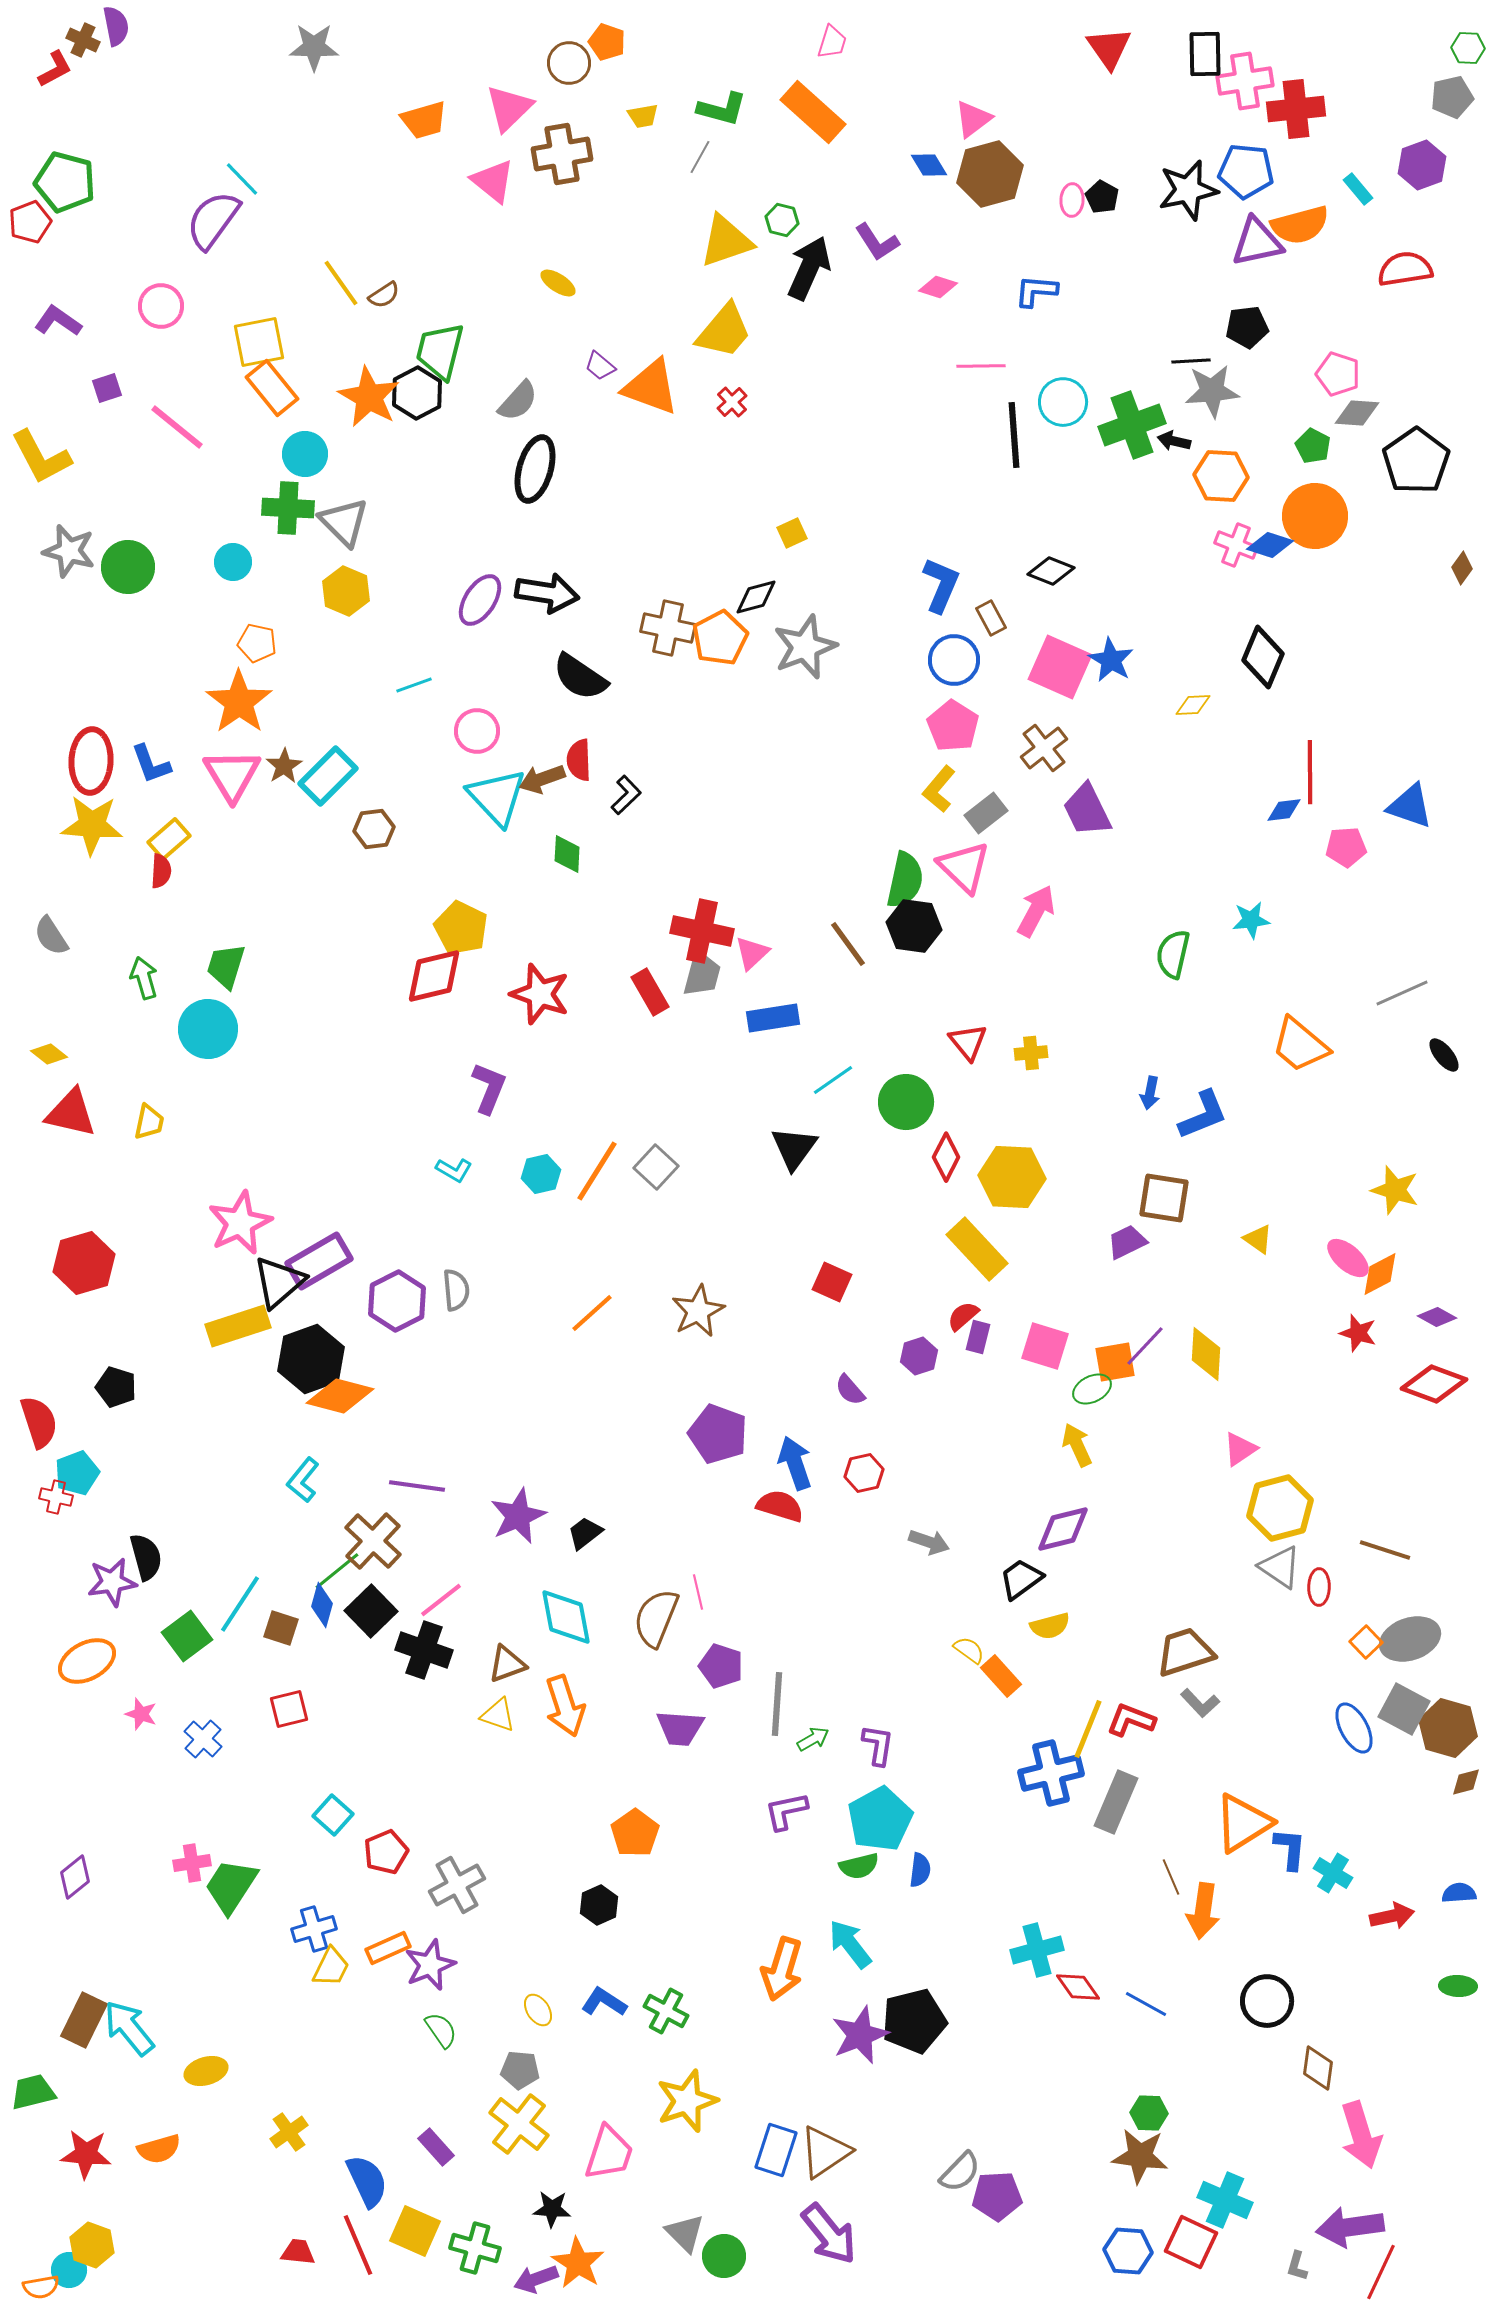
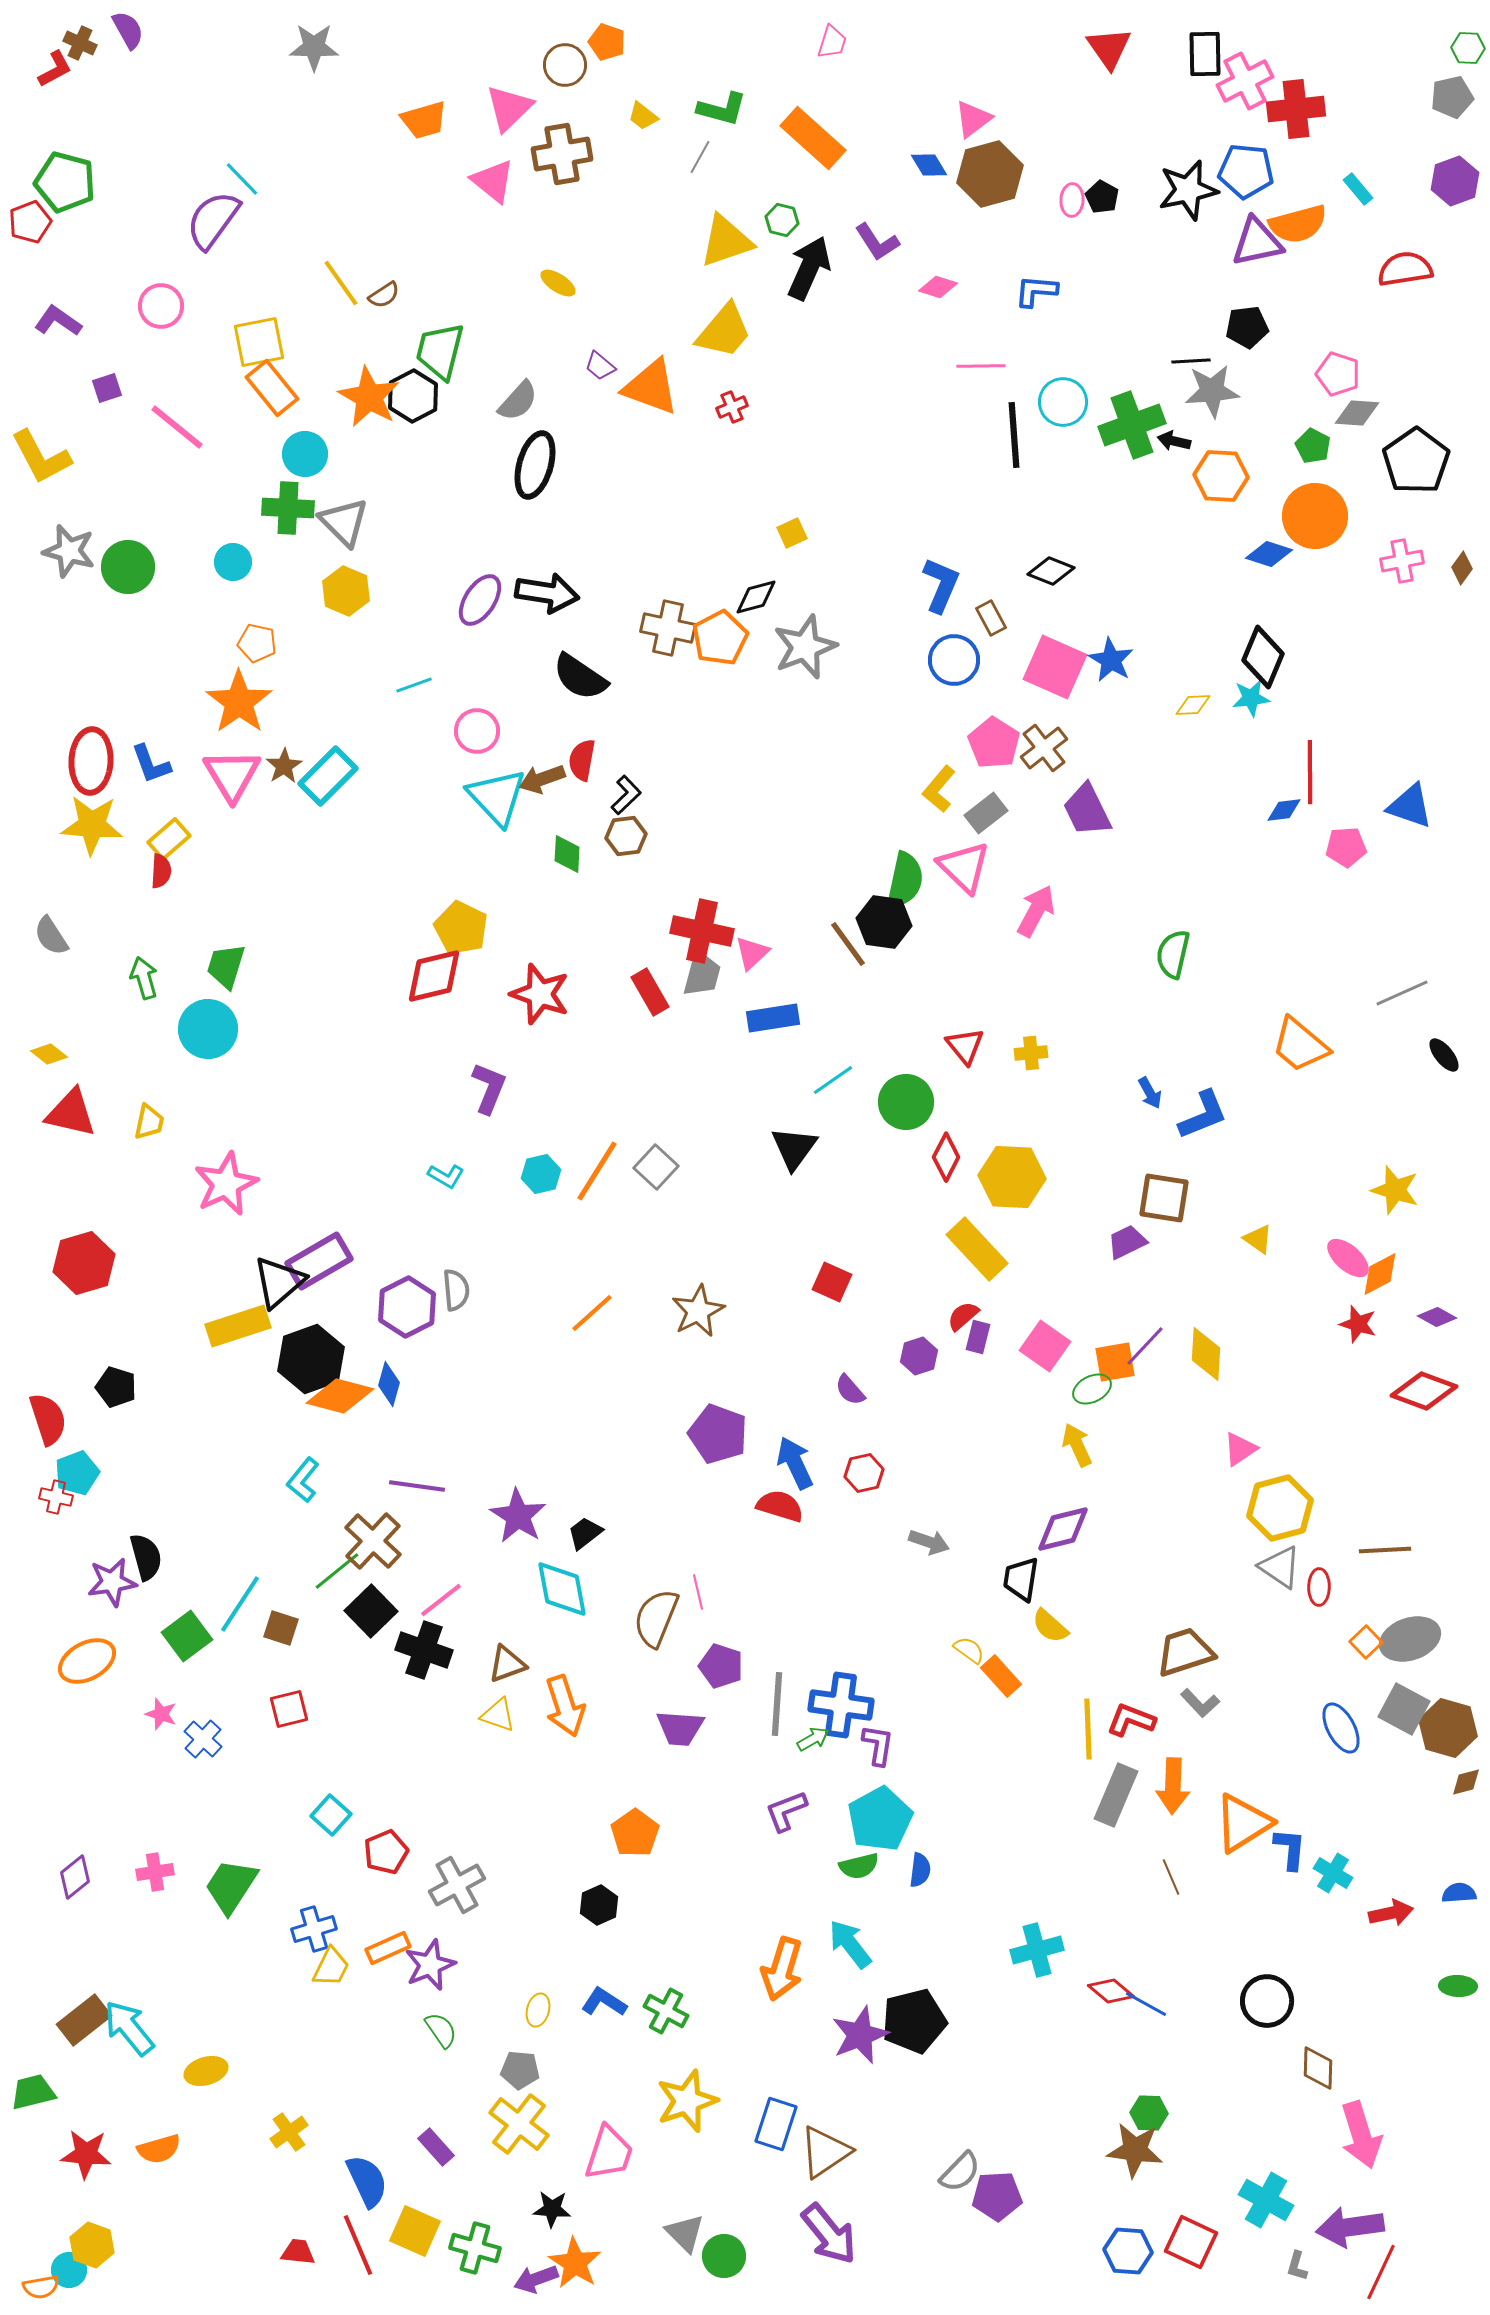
purple semicircle at (116, 26): moved 12 px right, 4 px down; rotated 18 degrees counterclockwise
brown cross at (83, 40): moved 3 px left, 3 px down
brown circle at (569, 63): moved 4 px left, 2 px down
pink cross at (1245, 81): rotated 18 degrees counterclockwise
orange rectangle at (813, 112): moved 26 px down
yellow trapezoid at (643, 116): rotated 48 degrees clockwise
purple hexagon at (1422, 165): moved 33 px right, 16 px down
orange semicircle at (1300, 225): moved 2 px left, 1 px up
black hexagon at (417, 393): moved 4 px left, 3 px down
red cross at (732, 402): moved 5 px down; rotated 20 degrees clockwise
black ellipse at (535, 469): moved 4 px up
pink cross at (1236, 545): moved 166 px right, 16 px down; rotated 33 degrees counterclockwise
blue diamond at (1270, 545): moved 1 px left, 9 px down
pink square at (1060, 667): moved 5 px left
pink pentagon at (953, 726): moved 41 px right, 17 px down
red semicircle at (579, 760): moved 3 px right; rotated 12 degrees clockwise
brown hexagon at (374, 829): moved 252 px right, 7 px down
cyan star at (1251, 920): moved 222 px up
black hexagon at (914, 926): moved 30 px left, 4 px up
red triangle at (968, 1042): moved 3 px left, 4 px down
blue arrow at (1150, 1093): rotated 40 degrees counterclockwise
cyan L-shape at (454, 1170): moved 8 px left, 6 px down
pink star at (240, 1223): moved 14 px left, 39 px up
purple hexagon at (397, 1301): moved 10 px right, 6 px down
red star at (1358, 1333): moved 9 px up
pink square at (1045, 1346): rotated 18 degrees clockwise
red diamond at (1434, 1384): moved 10 px left, 7 px down
red semicircle at (39, 1422): moved 9 px right, 3 px up
blue arrow at (795, 1463): rotated 6 degrees counterclockwise
purple star at (518, 1516): rotated 16 degrees counterclockwise
brown line at (1385, 1550): rotated 21 degrees counterclockwise
black trapezoid at (1021, 1579): rotated 45 degrees counterclockwise
blue diamond at (322, 1605): moved 67 px right, 221 px up
cyan diamond at (566, 1617): moved 4 px left, 28 px up
yellow semicircle at (1050, 1626): rotated 57 degrees clockwise
pink star at (141, 1714): moved 20 px right
blue ellipse at (1354, 1728): moved 13 px left
yellow line at (1088, 1729): rotated 24 degrees counterclockwise
blue cross at (1051, 1773): moved 210 px left, 68 px up; rotated 22 degrees clockwise
gray rectangle at (1116, 1802): moved 7 px up
purple L-shape at (786, 1811): rotated 9 degrees counterclockwise
cyan square at (333, 1815): moved 2 px left
pink cross at (192, 1863): moved 37 px left, 9 px down
orange arrow at (1203, 1911): moved 30 px left, 125 px up; rotated 6 degrees counterclockwise
red arrow at (1392, 1916): moved 1 px left, 3 px up
red diamond at (1078, 1987): moved 33 px right, 4 px down; rotated 15 degrees counterclockwise
yellow ellipse at (538, 2010): rotated 48 degrees clockwise
brown rectangle at (84, 2020): rotated 26 degrees clockwise
brown diamond at (1318, 2068): rotated 6 degrees counterclockwise
blue rectangle at (776, 2150): moved 26 px up
brown star at (1140, 2156): moved 5 px left, 6 px up
cyan cross at (1225, 2200): moved 41 px right; rotated 6 degrees clockwise
orange star at (578, 2263): moved 3 px left
